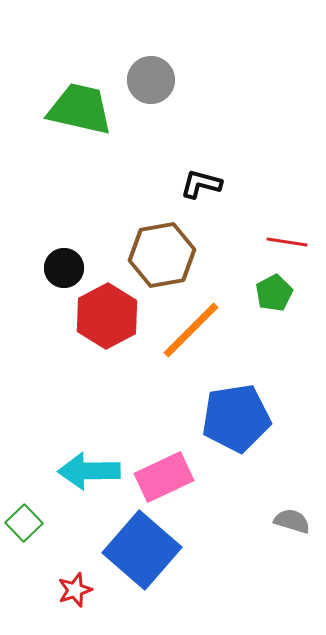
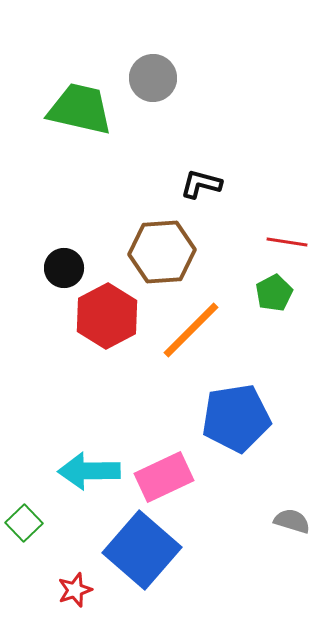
gray circle: moved 2 px right, 2 px up
brown hexagon: moved 3 px up; rotated 6 degrees clockwise
